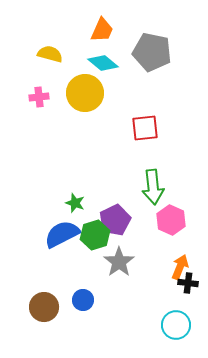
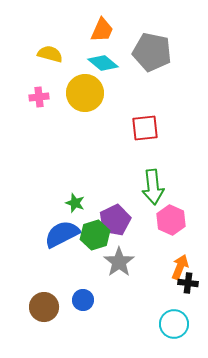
cyan circle: moved 2 px left, 1 px up
